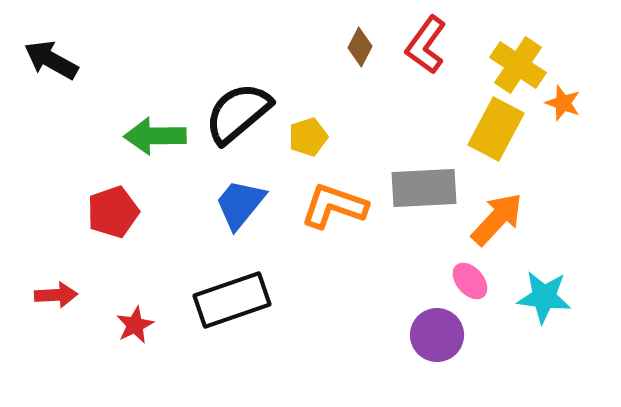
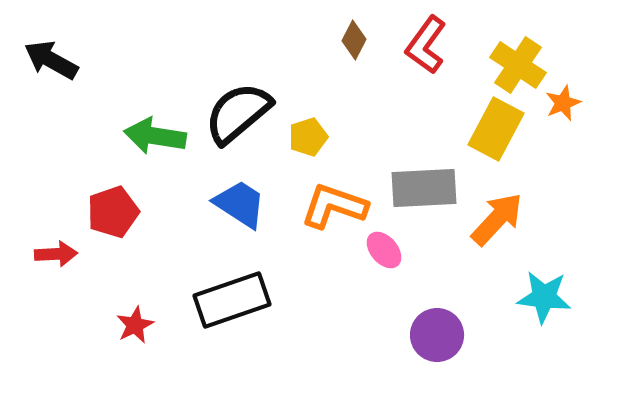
brown diamond: moved 6 px left, 7 px up
orange star: rotated 30 degrees clockwise
green arrow: rotated 10 degrees clockwise
blue trapezoid: rotated 84 degrees clockwise
pink ellipse: moved 86 px left, 31 px up
red arrow: moved 41 px up
